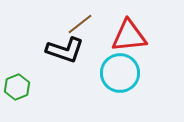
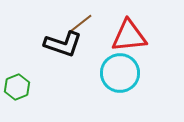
black L-shape: moved 2 px left, 6 px up
